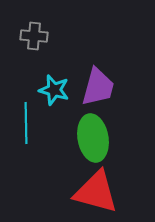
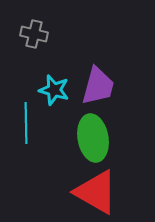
gray cross: moved 2 px up; rotated 8 degrees clockwise
purple trapezoid: moved 1 px up
red triangle: rotated 15 degrees clockwise
